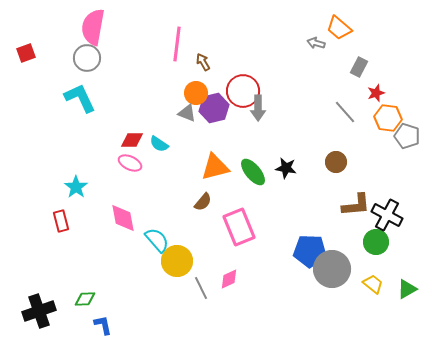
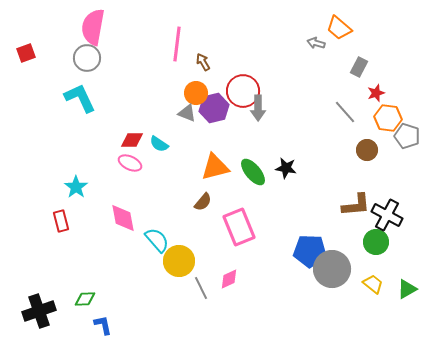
brown circle at (336, 162): moved 31 px right, 12 px up
yellow circle at (177, 261): moved 2 px right
